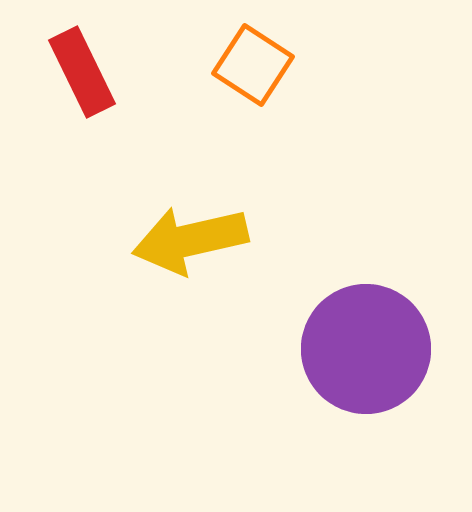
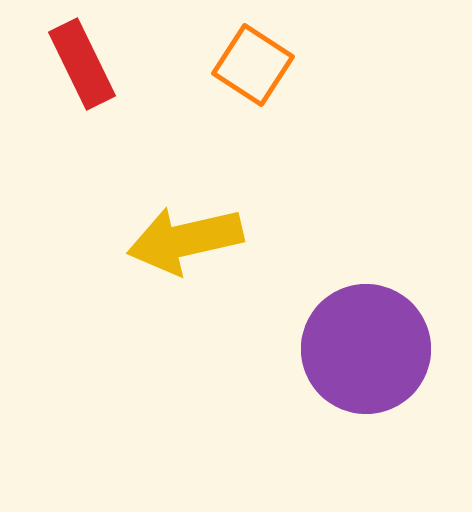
red rectangle: moved 8 px up
yellow arrow: moved 5 px left
